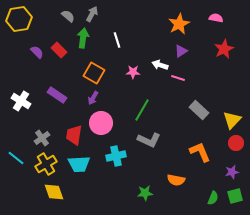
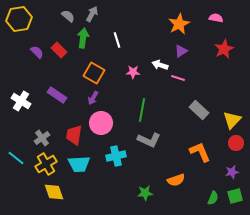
green line: rotated 20 degrees counterclockwise
orange semicircle: rotated 30 degrees counterclockwise
